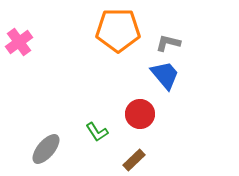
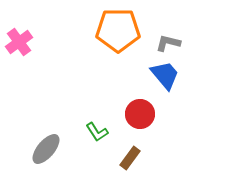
brown rectangle: moved 4 px left, 2 px up; rotated 10 degrees counterclockwise
